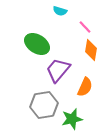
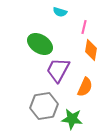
cyan semicircle: moved 1 px down
pink line: moved 1 px left; rotated 56 degrees clockwise
green ellipse: moved 3 px right
purple trapezoid: rotated 12 degrees counterclockwise
gray hexagon: moved 1 px down
green star: rotated 20 degrees clockwise
